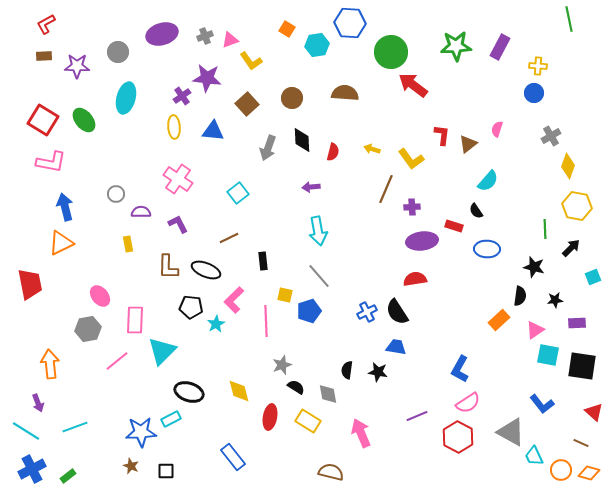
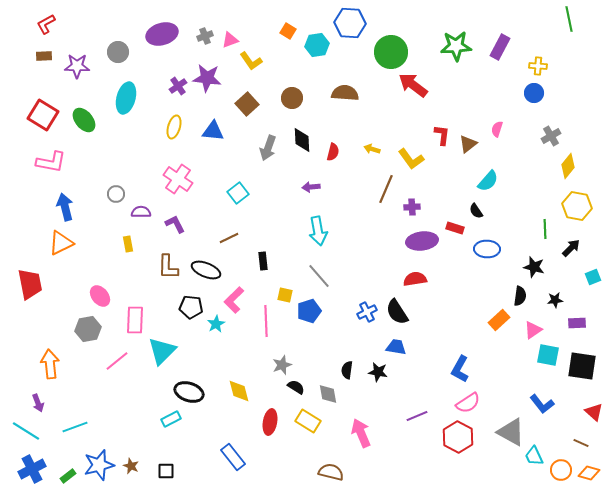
orange square at (287, 29): moved 1 px right, 2 px down
purple cross at (182, 96): moved 4 px left, 10 px up
red square at (43, 120): moved 5 px up
yellow ellipse at (174, 127): rotated 20 degrees clockwise
yellow diamond at (568, 166): rotated 20 degrees clockwise
purple L-shape at (178, 224): moved 3 px left
red rectangle at (454, 226): moved 1 px right, 2 px down
pink triangle at (535, 330): moved 2 px left
red ellipse at (270, 417): moved 5 px down
blue star at (141, 432): moved 42 px left, 33 px down; rotated 12 degrees counterclockwise
